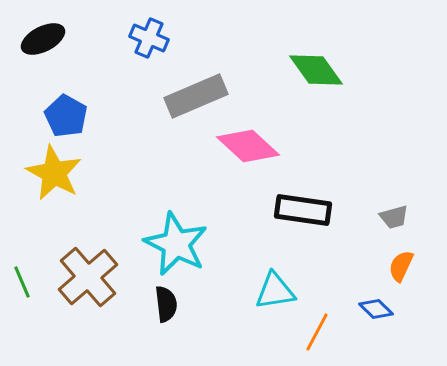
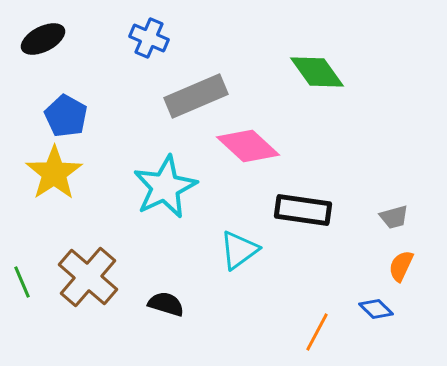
green diamond: moved 1 px right, 2 px down
yellow star: rotated 10 degrees clockwise
cyan star: moved 11 px left, 57 px up; rotated 20 degrees clockwise
brown cross: rotated 8 degrees counterclockwise
cyan triangle: moved 36 px left, 41 px up; rotated 27 degrees counterclockwise
black semicircle: rotated 66 degrees counterclockwise
